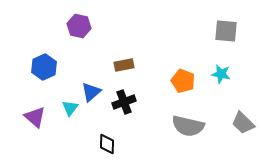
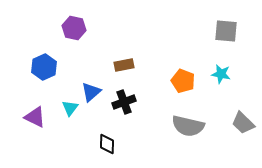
purple hexagon: moved 5 px left, 2 px down
purple triangle: rotated 15 degrees counterclockwise
